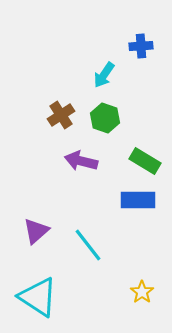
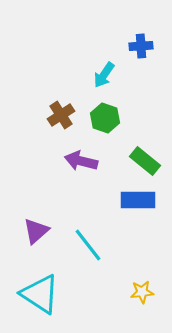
green rectangle: rotated 8 degrees clockwise
yellow star: rotated 30 degrees clockwise
cyan triangle: moved 2 px right, 3 px up
